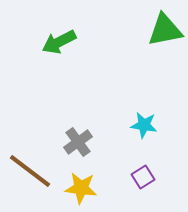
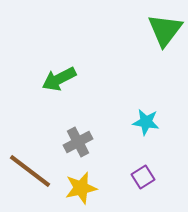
green triangle: rotated 42 degrees counterclockwise
green arrow: moved 37 px down
cyan star: moved 2 px right, 3 px up
gray cross: rotated 8 degrees clockwise
yellow star: rotated 20 degrees counterclockwise
